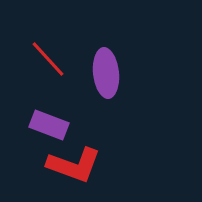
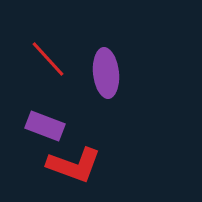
purple rectangle: moved 4 px left, 1 px down
